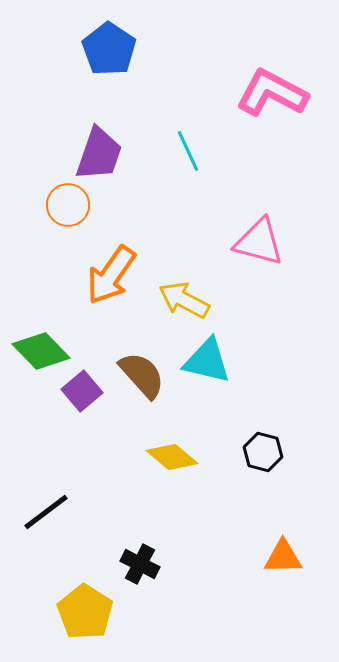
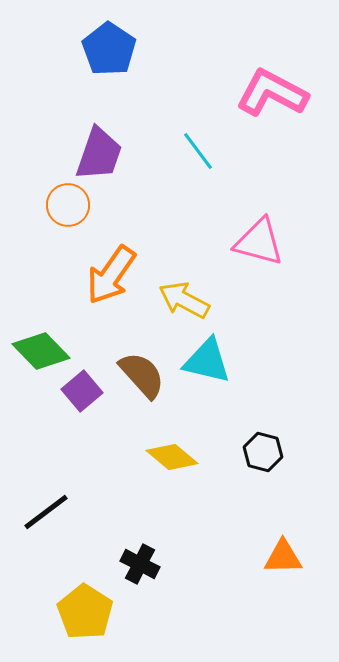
cyan line: moved 10 px right; rotated 12 degrees counterclockwise
